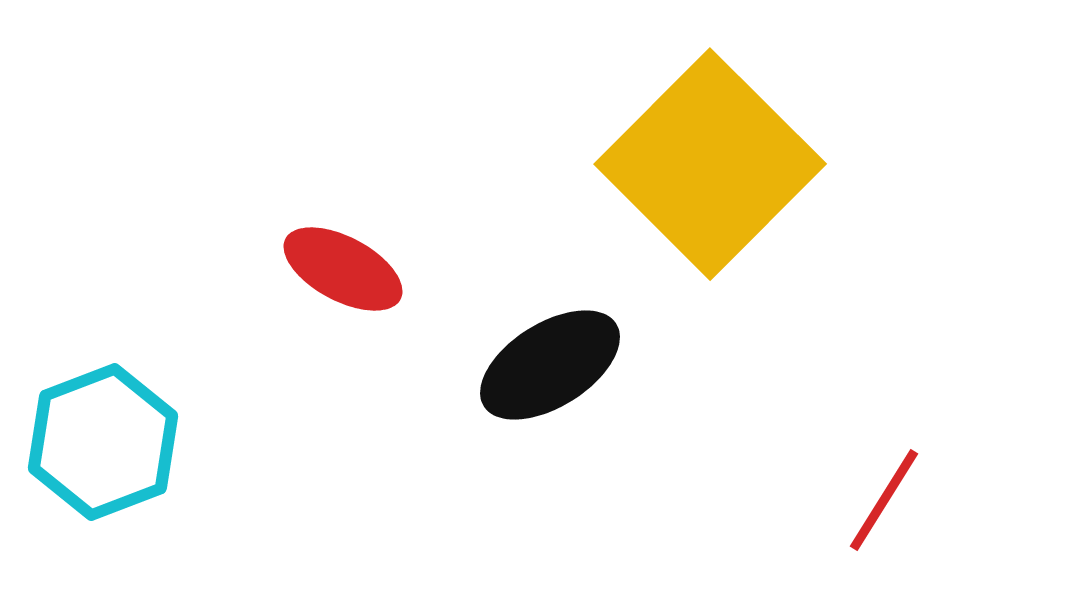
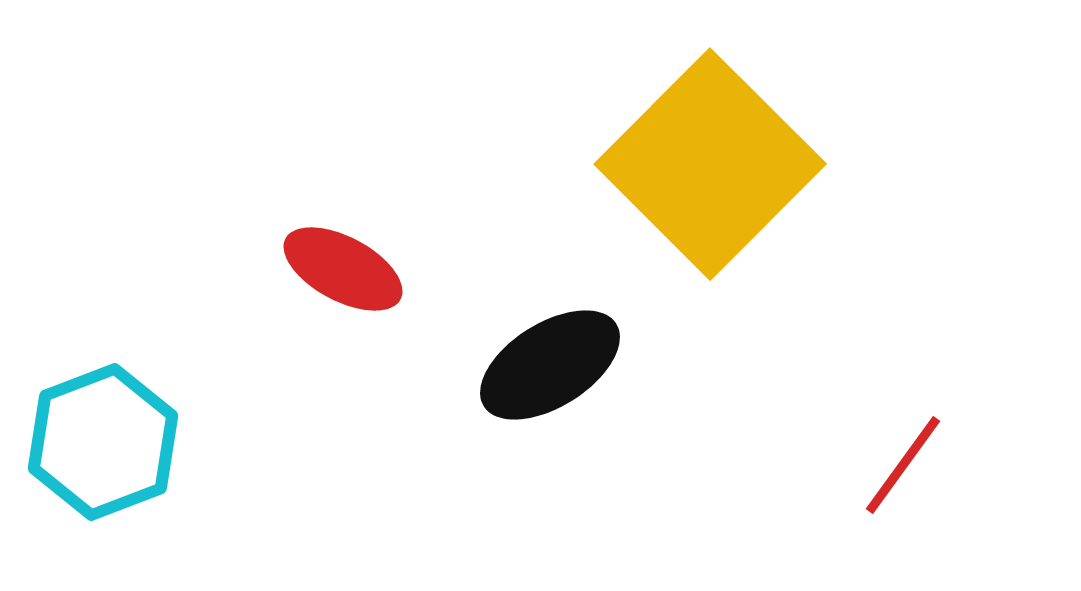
red line: moved 19 px right, 35 px up; rotated 4 degrees clockwise
